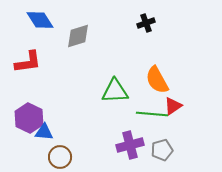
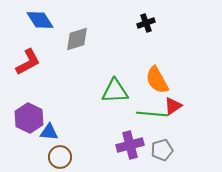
gray diamond: moved 1 px left, 3 px down
red L-shape: rotated 20 degrees counterclockwise
blue triangle: moved 5 px right
